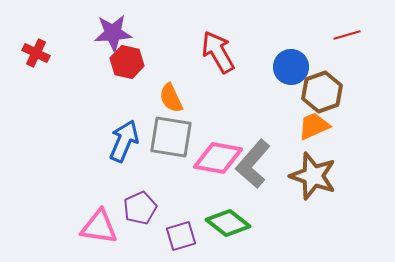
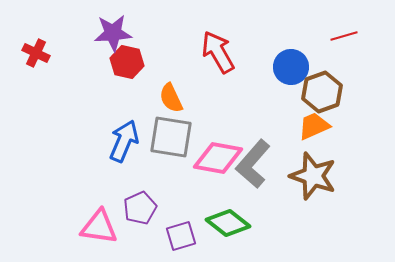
red line: moved 3 px left, 1 px down
